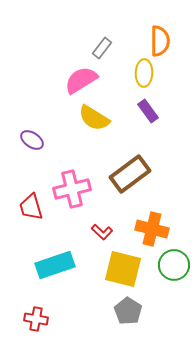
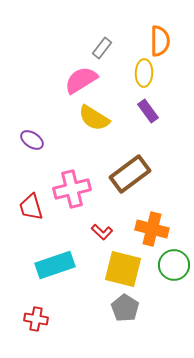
gray pentagon: moved 3 px left, 3 px up
